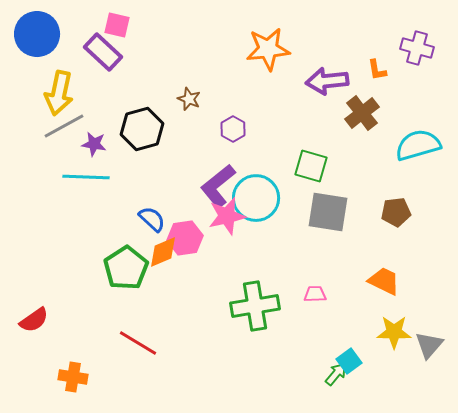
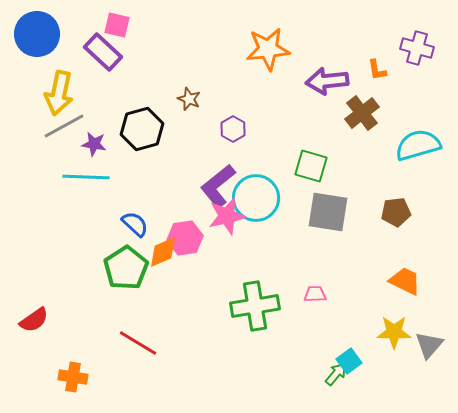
blue semicircle: moved 17 px left, 5 px down
orange trapezoid: moved 21 px right
